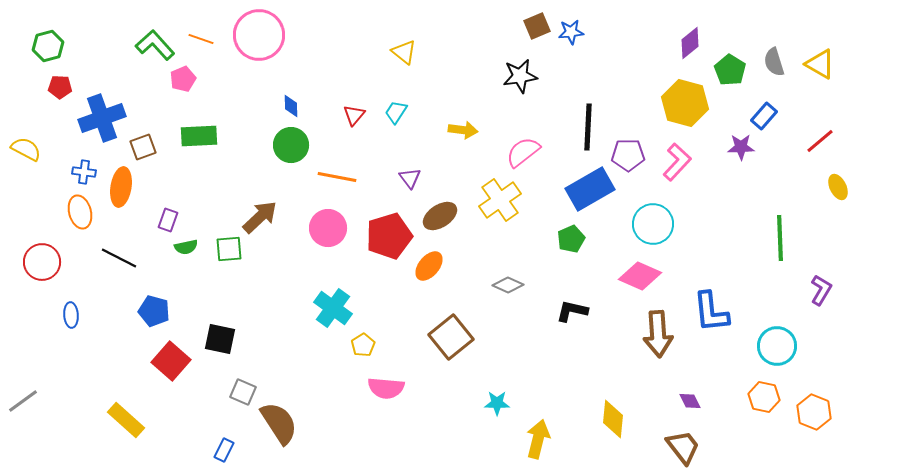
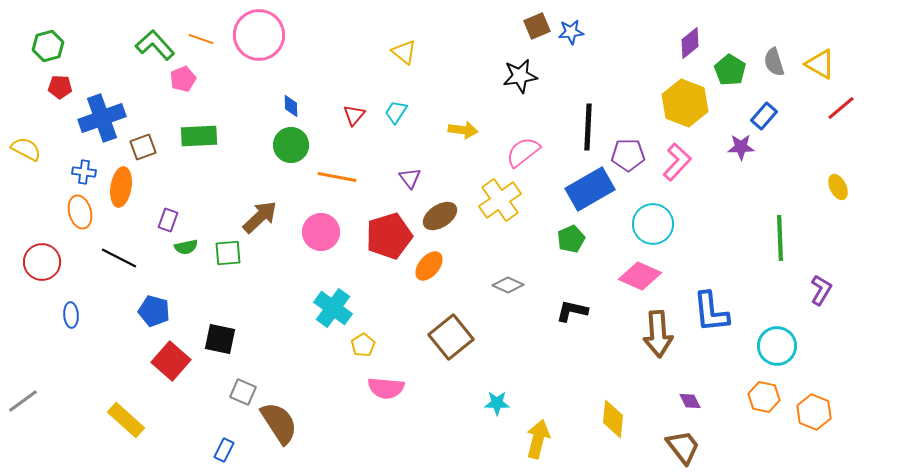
yellow hexagon at (685, 103): rotated 6 degrees clockwise
red line at (820, 141): moved 21 px right, 33 px up
pink circle at (328, 228): moved 7 px left, 4 px down
green square at (229, 249): moved 1 px left, 4 px down
